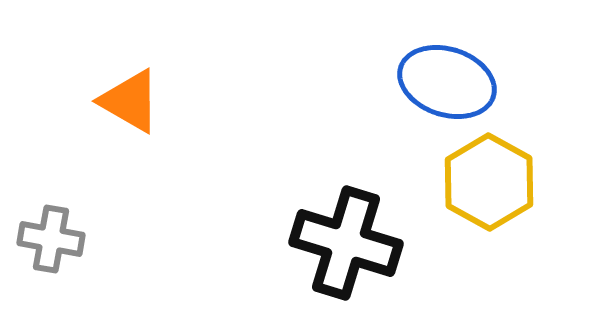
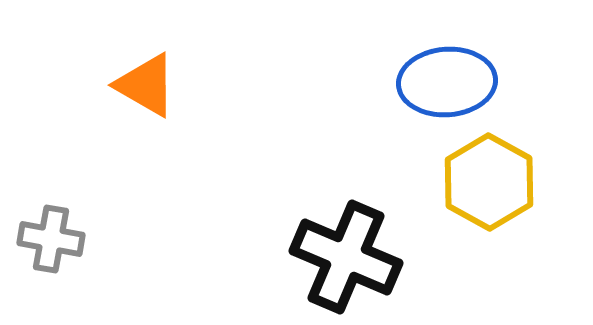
blue ellipse: rotated 22 degrees counterclockwise
orange triangle: moved 16 px right, 16 px up
black cross: moved 14 px down; rotated 6 degrees clockwise
